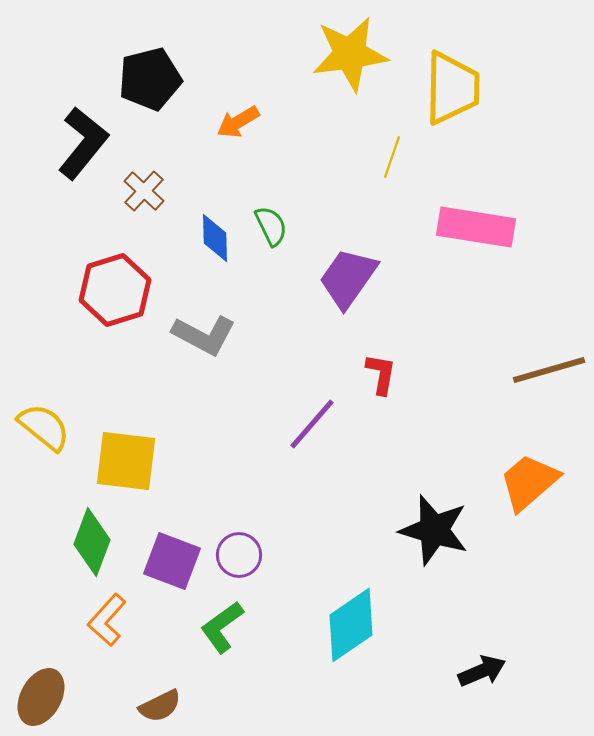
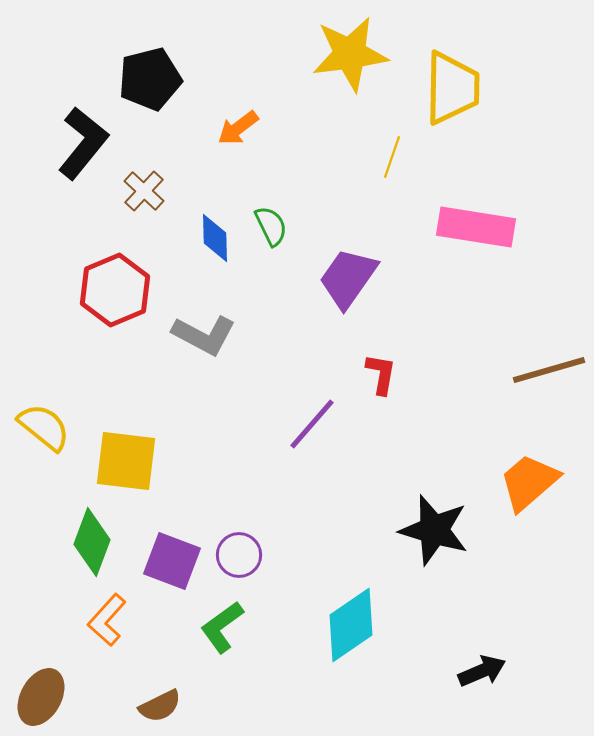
orange arrow: moved 6 px down; rotated 6 degrees counterclockwise
red hexagon: rotated 6 degrees counterclockwise
